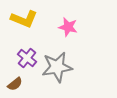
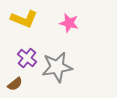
pink star: moved 1 px right, 4 px up
